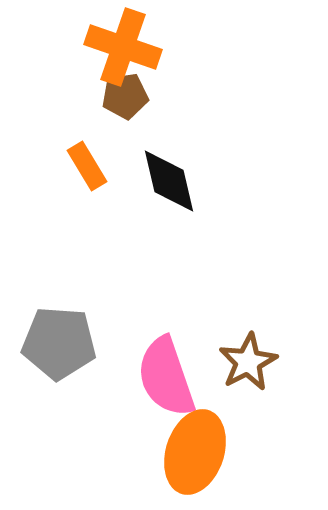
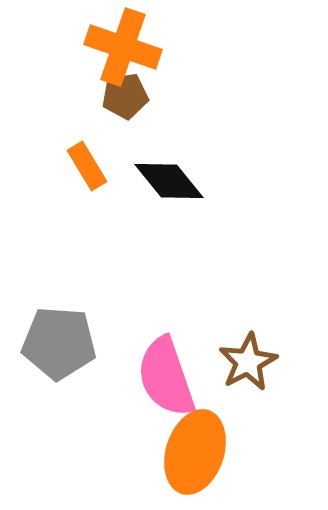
black diamond: rotated 26 degrees counterclockwise
